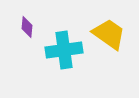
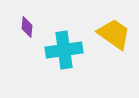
yellow trapezoid: moved 5 px right
